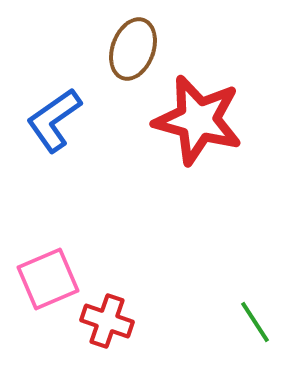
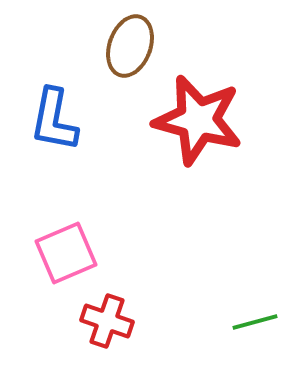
brown ellipse: moved 3 px left, 3 px up
blue L-shape: rotated 44 degrees counterclockwise
pink square: moved 18 px right, 26 px up
green line: rotated 72 degrees counterclockwise
